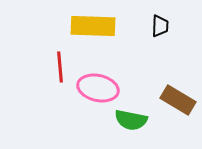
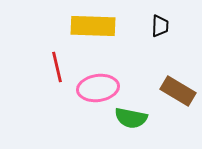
red line: moved 3 px left; rotated 8 degrees counterclockwise
pink ellipse: rotated 21 degrees counterclockwise
brown rectangle: moved 9 px up
green semicircle: moved 2 px up
